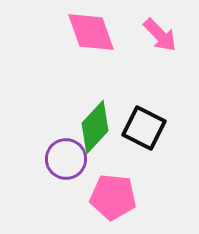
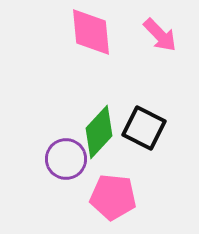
pink diamond: rotated 14 degrees clockwise
green diamond: moved 4 px right, 5 px down
